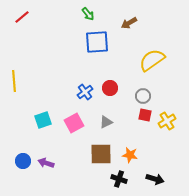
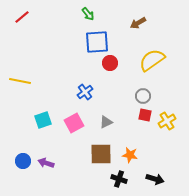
brown arrow: moved 9 px right
yellow line: moved 6 px right; rotated 75 degrees counterclockwise
red circle: moved 25 px up
